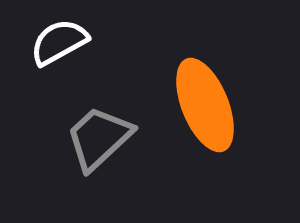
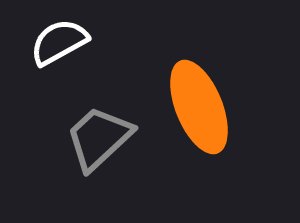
orange ellipse: moved 6 px left, 2 px down
